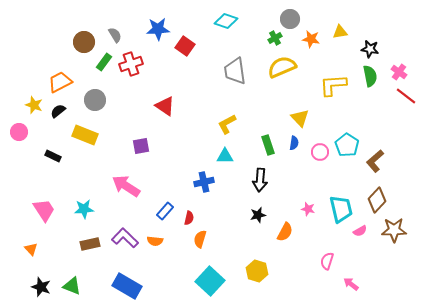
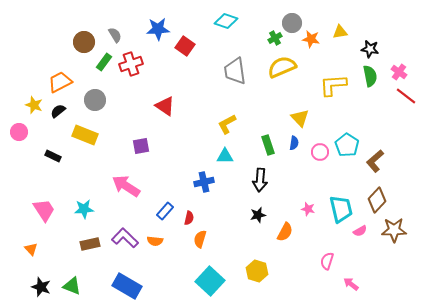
gray circle at (290, 19): moved 2 px right, 4 px down
